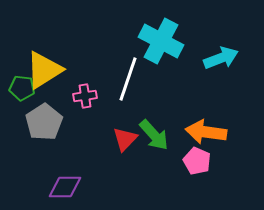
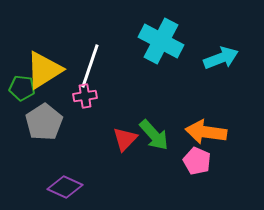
white line: moved 38 px left, 13 px up
purple diamond: rotated 24 degrees clockwise
